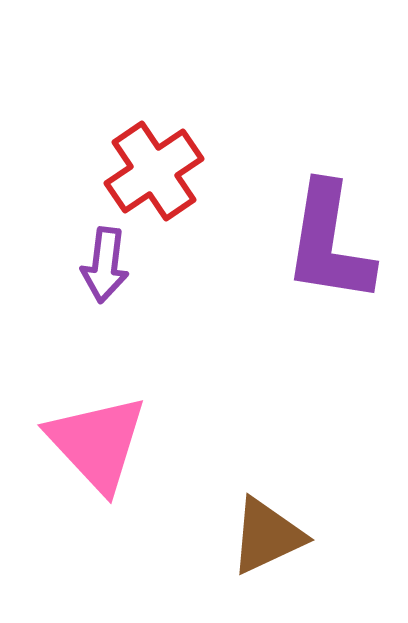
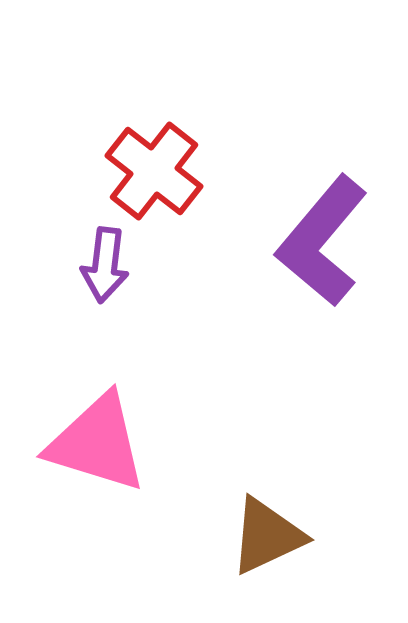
red cross: rotated 18 degrees counterclockwise
purple L-shape: moved 7 px left, 2 px up; rotated 31 degrees clockwise
pink triangle: rotated 30 degrees counterclockwise
